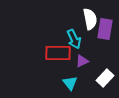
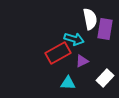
cyan arrow: rotated 48 degrees counterclockwise
red rectangle: rotated 30 degrees counterclockwise
cyan triangle: moved 2 px left; rotated 49 degrees counterclockwise
